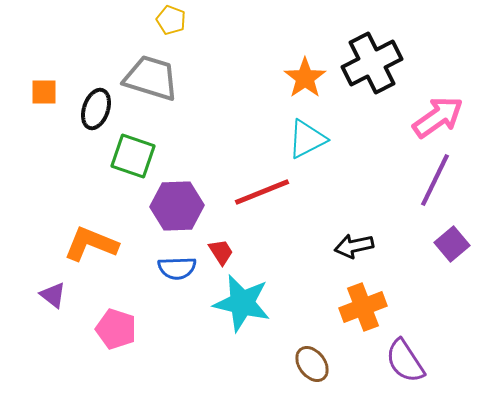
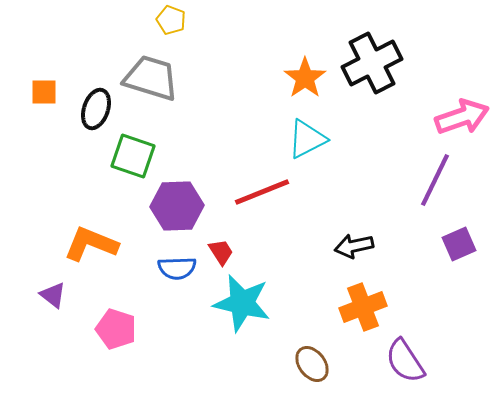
pink arrow: moved 24 px right; rotated 16 degrees clockwise
purple square: moved 7 px right; rotated 16 degrees clockwise
